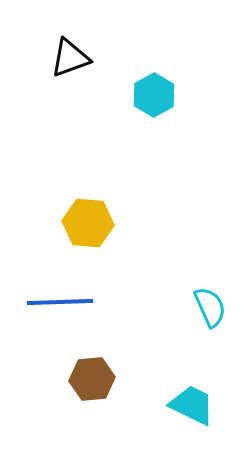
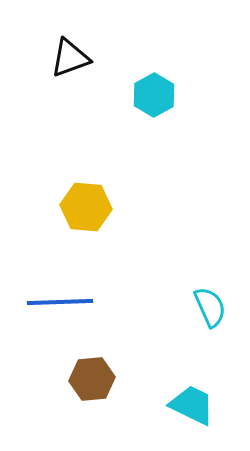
yellow hexagon: moved 2 px left, 16 px up
